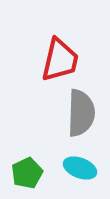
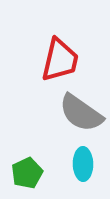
gray semicircle: rotated 123 degrees clockwise
cyan ellipse: moved 3 px right, 4 px up; rotated 68 degrees clockwise
